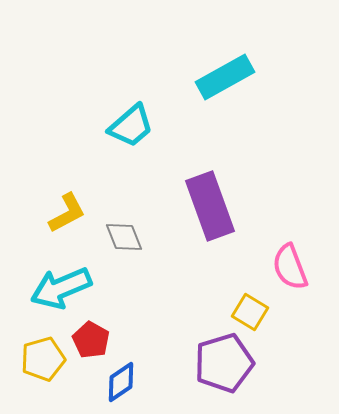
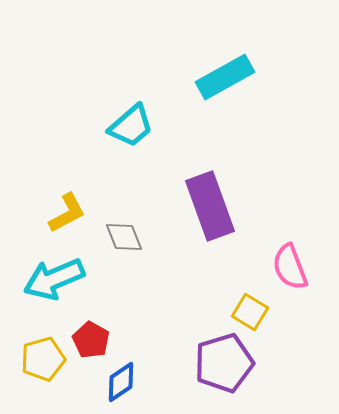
cyan arrow: moved 7 px left, 9 px up
